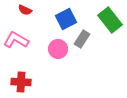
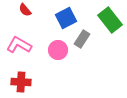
red semicircle: rotated 24 degrees clockwise
blue square: moved 1 px up
pink L-shape: moved 3 px right, 5 px down
pink circle: moved 1 px down
